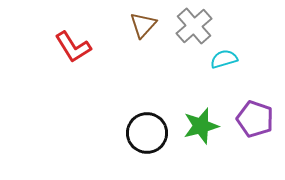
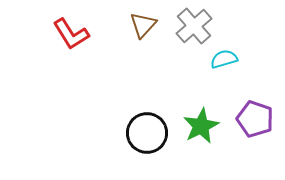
red L-shape: moved 2 px left, 13 px up
green star: rotated 12 degrees counterclockwise
